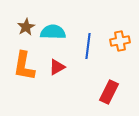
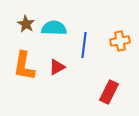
brown star: moved 3 px up; rotated 12 degrees counterclockwise
cyan semicircle: moved 1 px right, 4 px up
blue line: moved 4 px left, 1 px up
